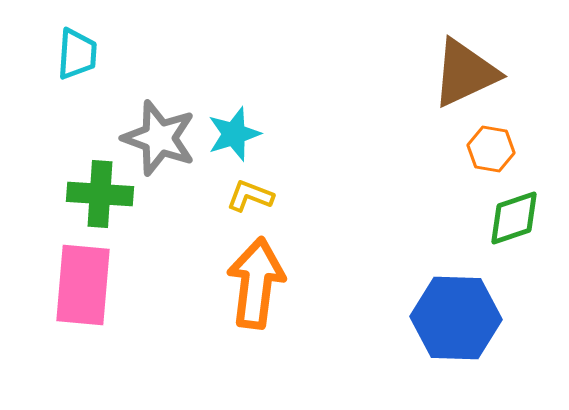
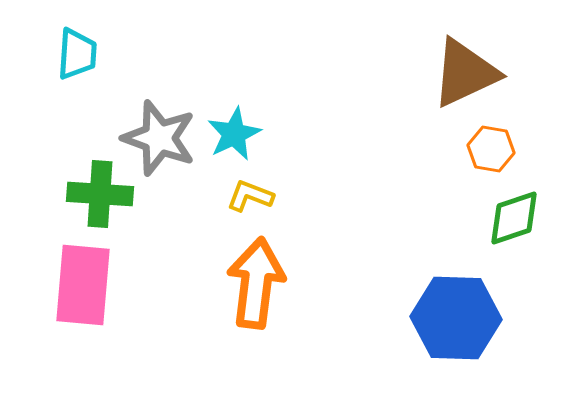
cyan star: rotated 8 degrees counterclockwise
